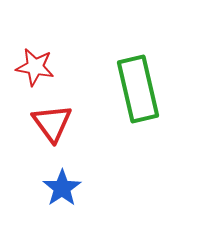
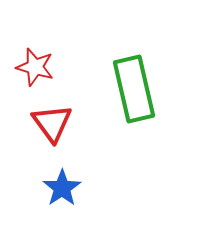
red star: rotated 6 degrees clockwise
green rectangle: moved 4 px left
